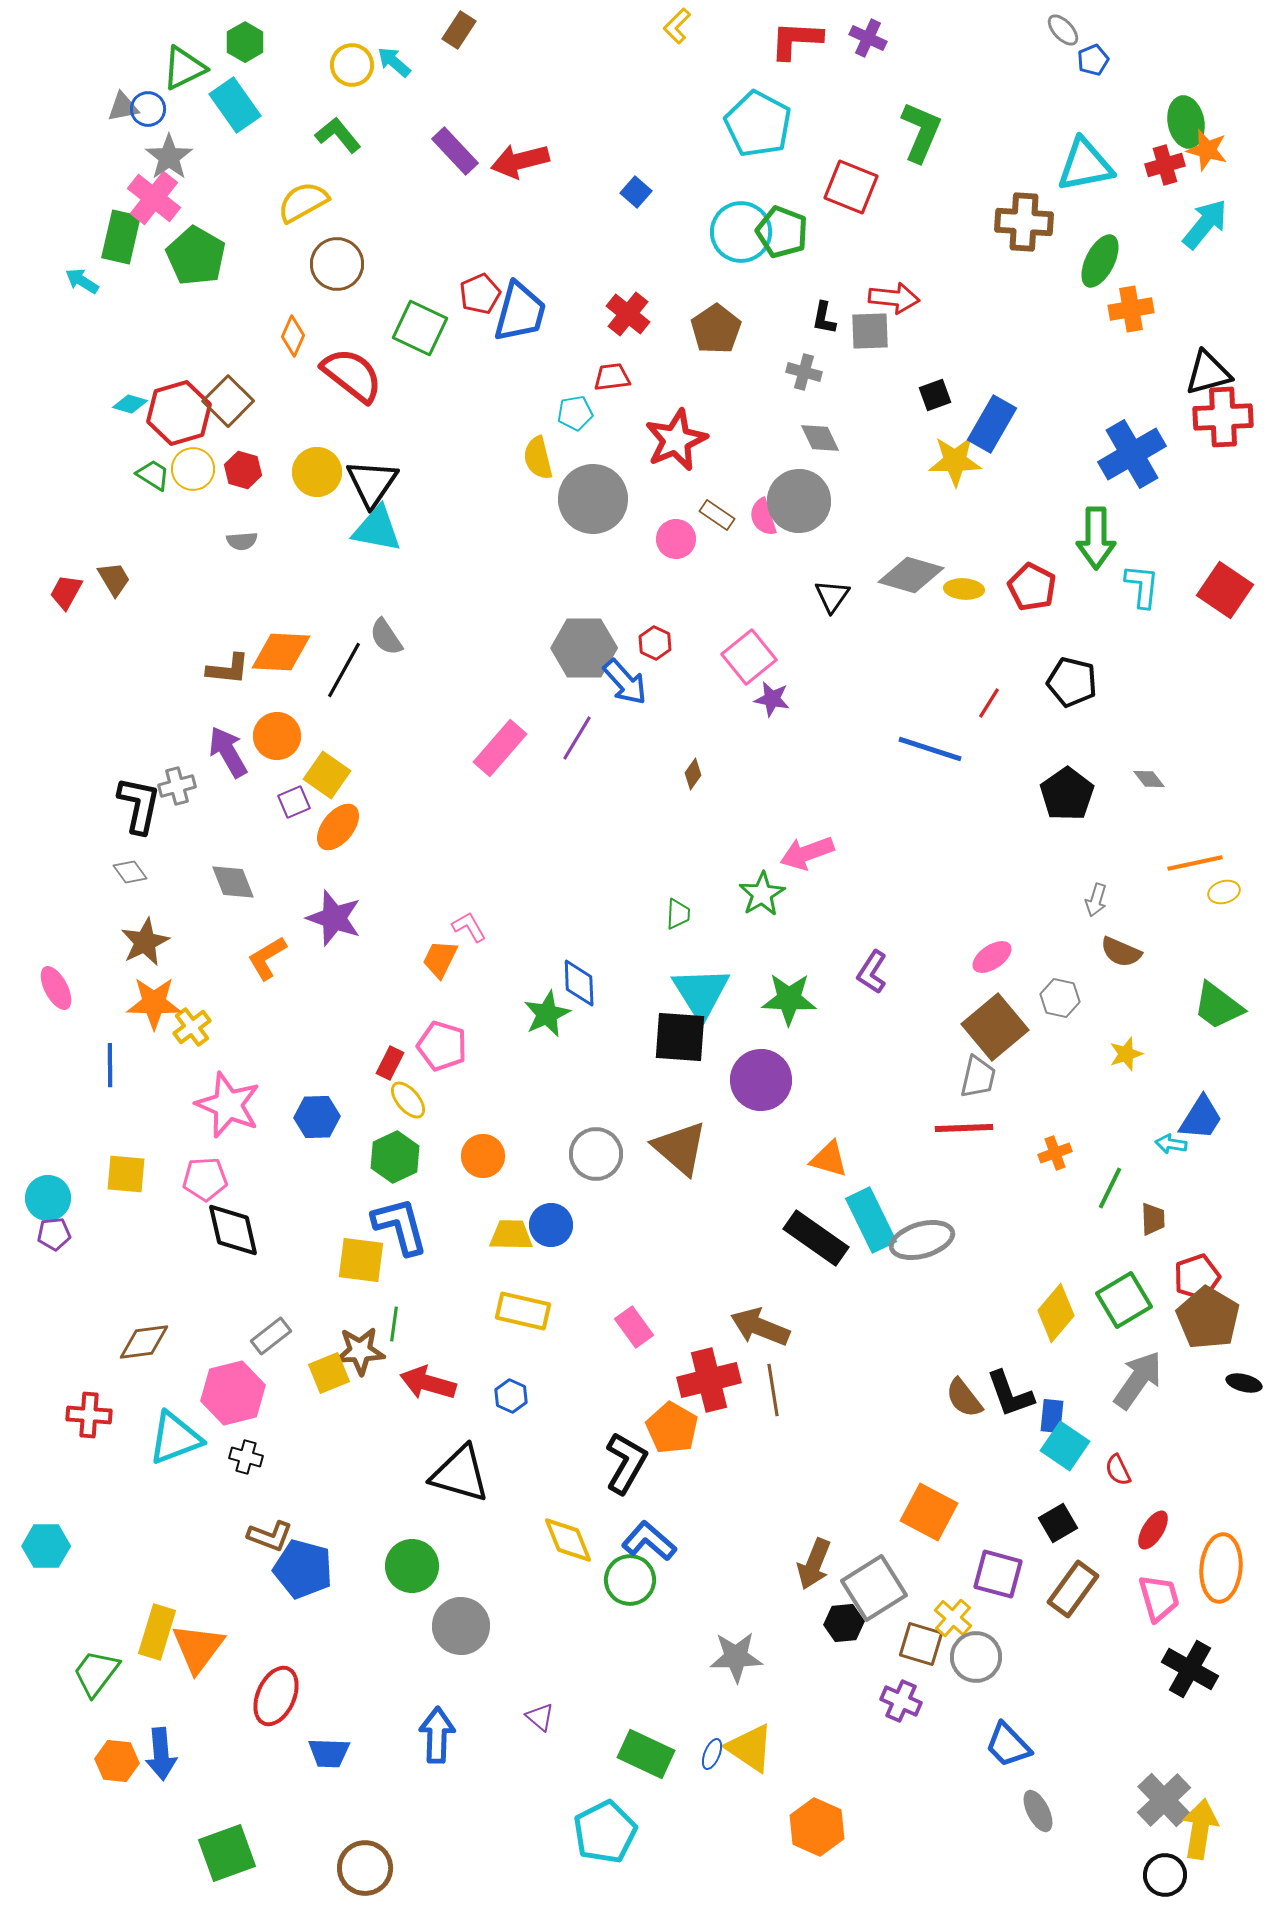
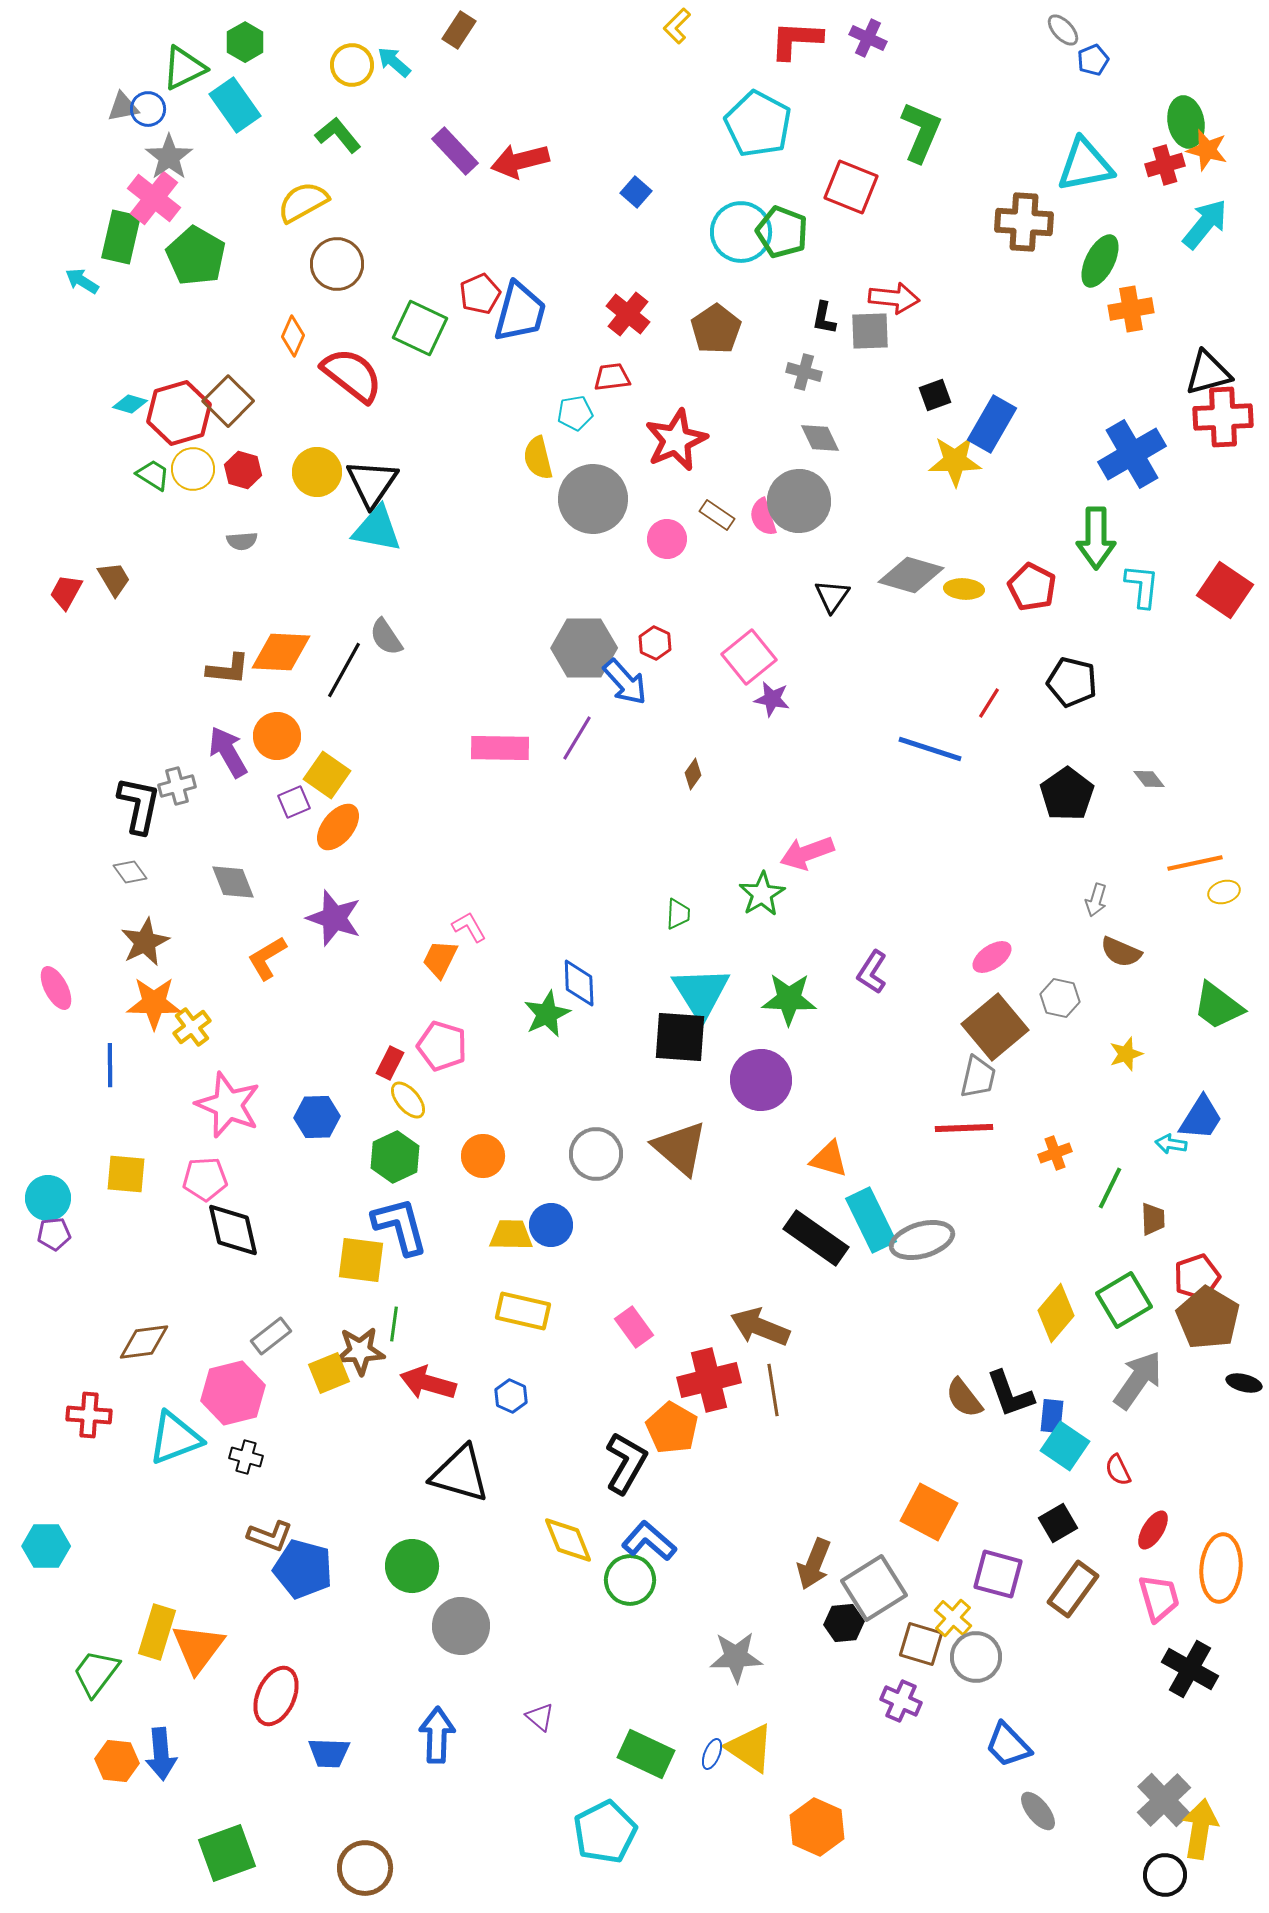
pink circle at (676, 539): moved 9 px left
pink rectangle at (500, 748): rotated 50 degrees clockwise
gray ellipse at (1038, 1811): rotated 12 degrees counterclockwise
